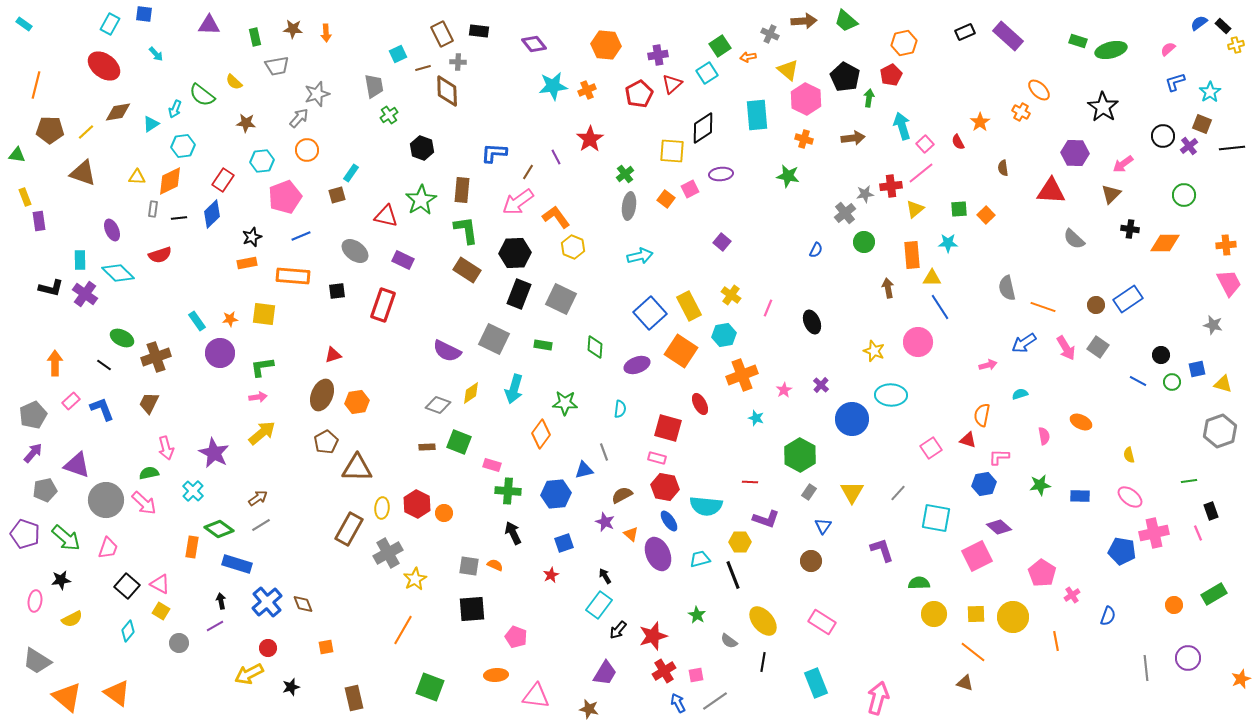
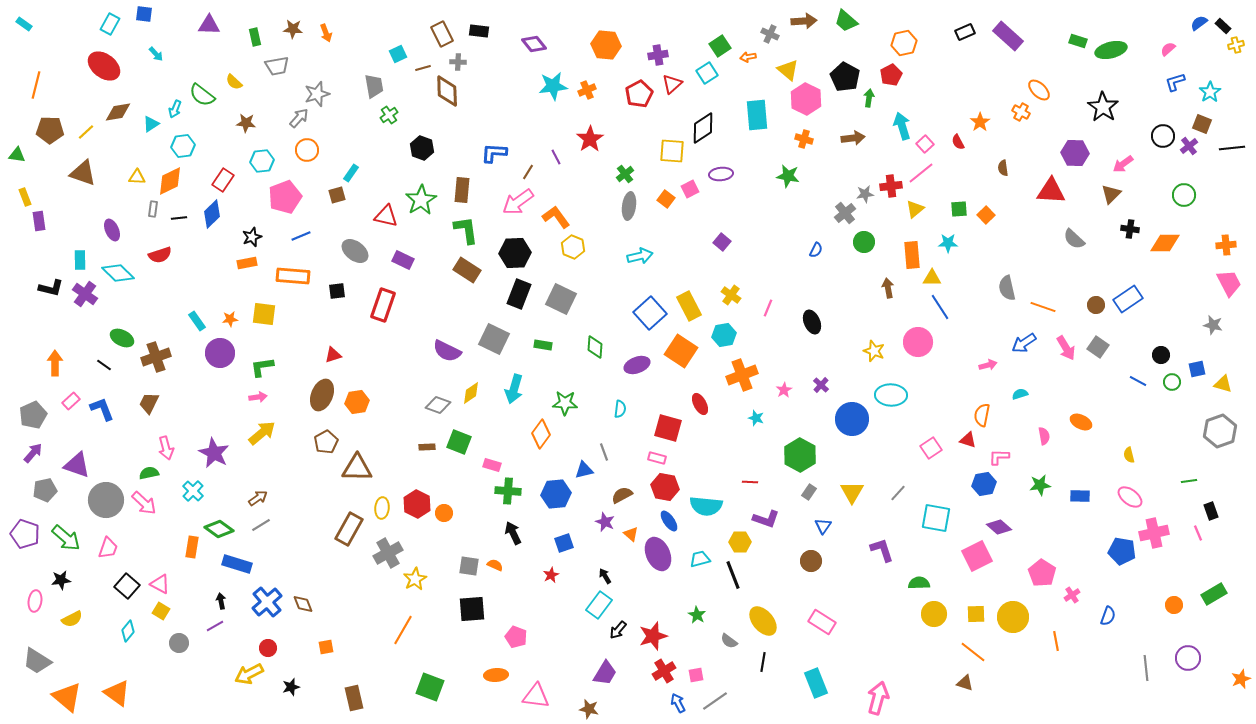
orange arrow at (326, 33): rotated 18 degrees counterclockwise
